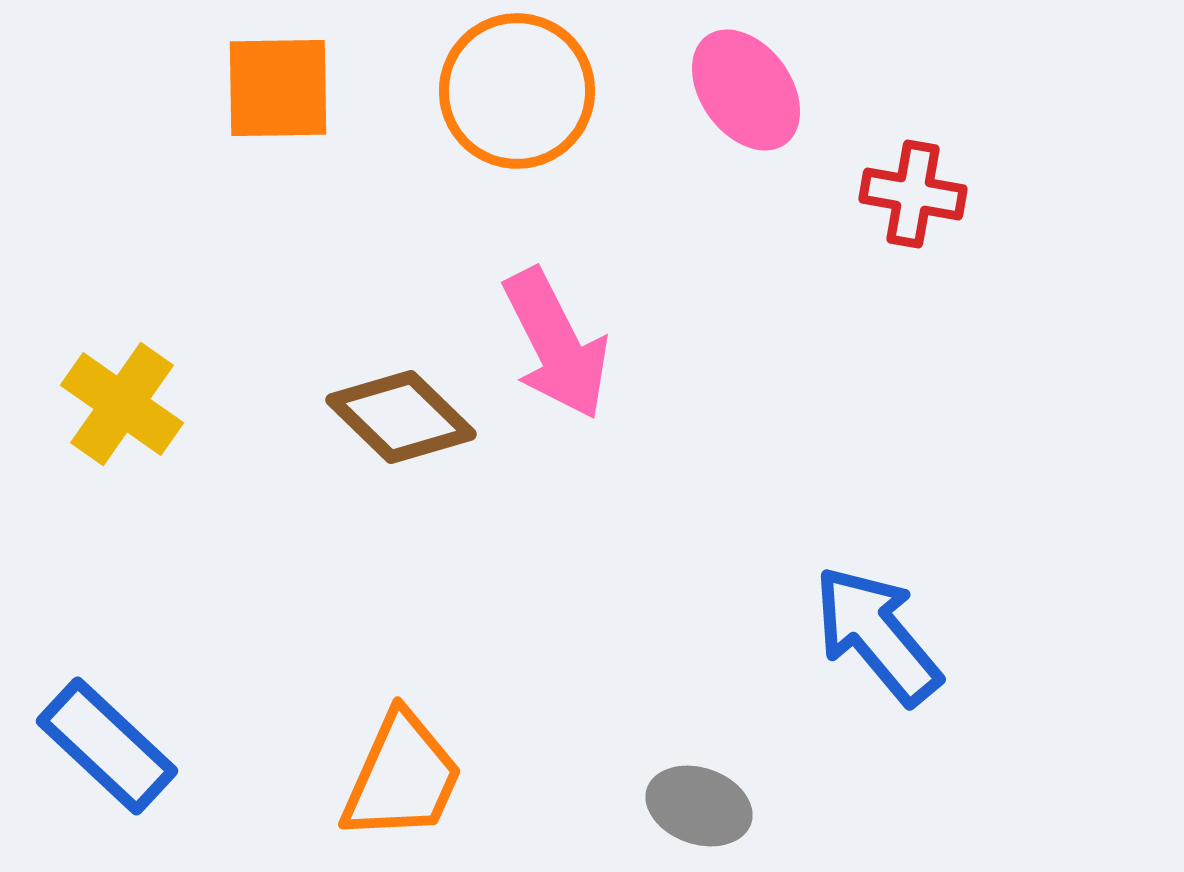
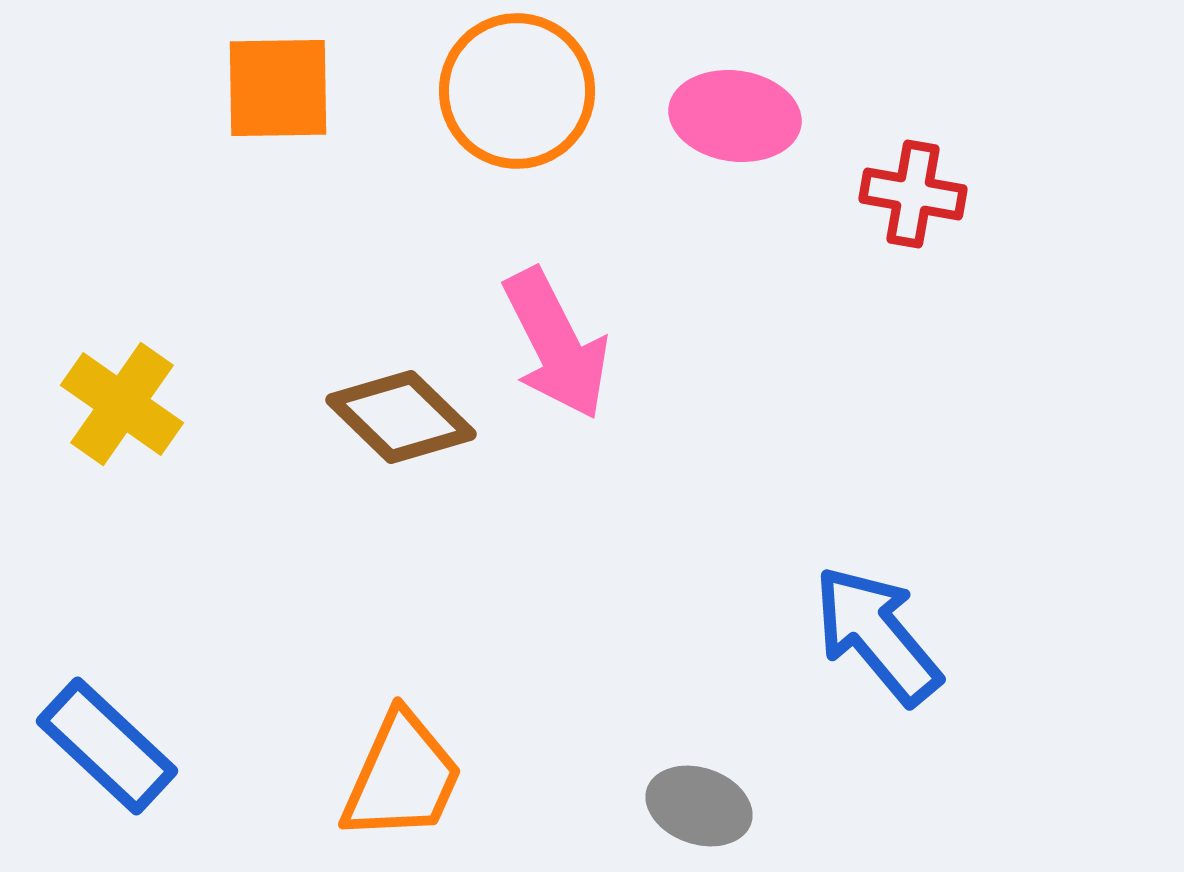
pink ellipse: moved 11 px left, 26 px down; rotated 46 degrees counterclockwise
